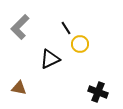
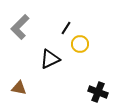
black line: rotated 64 degrees clockwise
